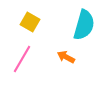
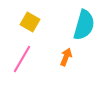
orange arrow: rotated 84 degrees clockwise
